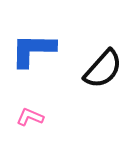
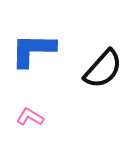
pink L-shape: rotated 8 degrees clockwise
